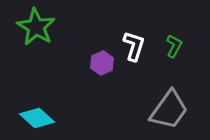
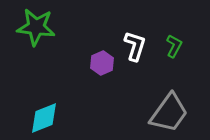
green star: rotated 24 degrees counterclockwise
white L-shape: moved 1 px right
gray trapezoid: moved 3 px down
cyan diamond: moved 7 px right; rotated 64 degrees counterclockwise
